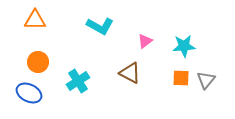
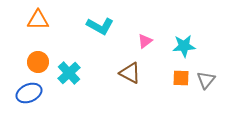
orange triangle: moved 3 px right
cyan cross: moved 9 px left, 8 px up; rotated 10 degrees counterclockwise
blue ellipse: rotated 50 degrees counterclockwise
